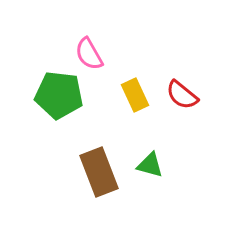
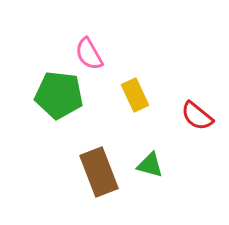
red semicircle: moved 15 px right, 21 px down
